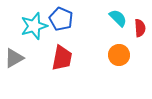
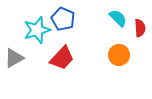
blue pentagon: moved 2 px right
cyan star: moved 3 px right, 4 px down
red trapezoid: rotated 32 degrees clockwise
